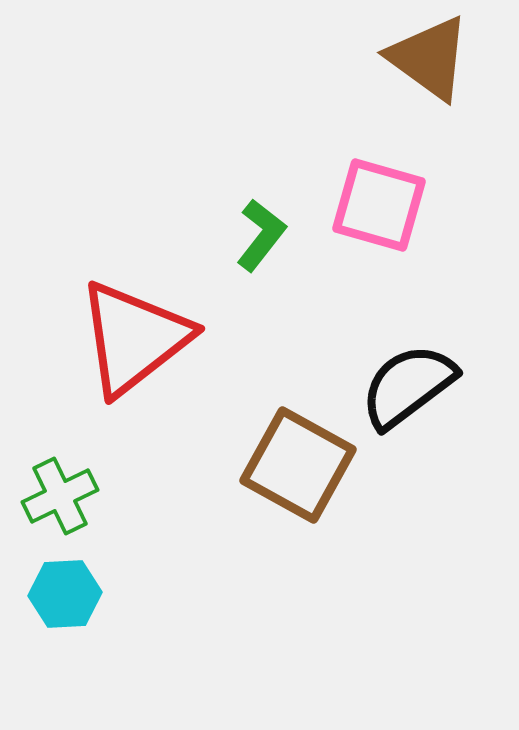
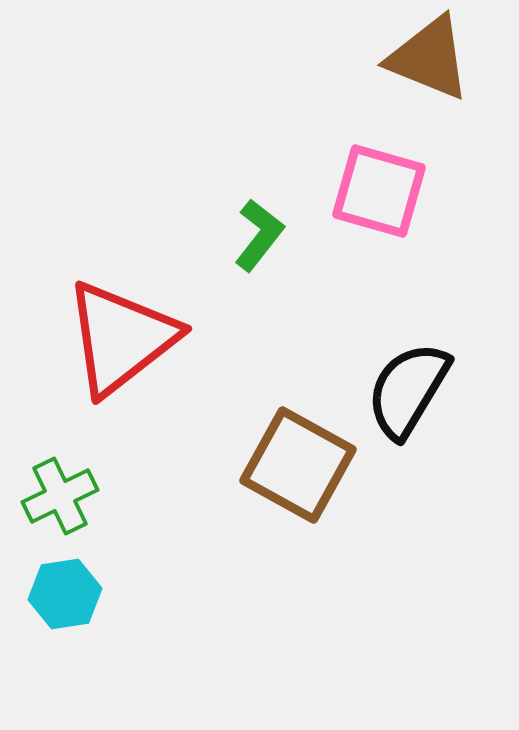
brown triangle: rotated 14 degrees counterclockwise
pink square: moved 14 px up
green L-shape: moved 2 px left
red triangle: moved 13 px left
black semicircle: moved 4 px down; rotated 22 degrees counterclockwise
cyan hexagon: rotated 6 degrees counterclockwise
